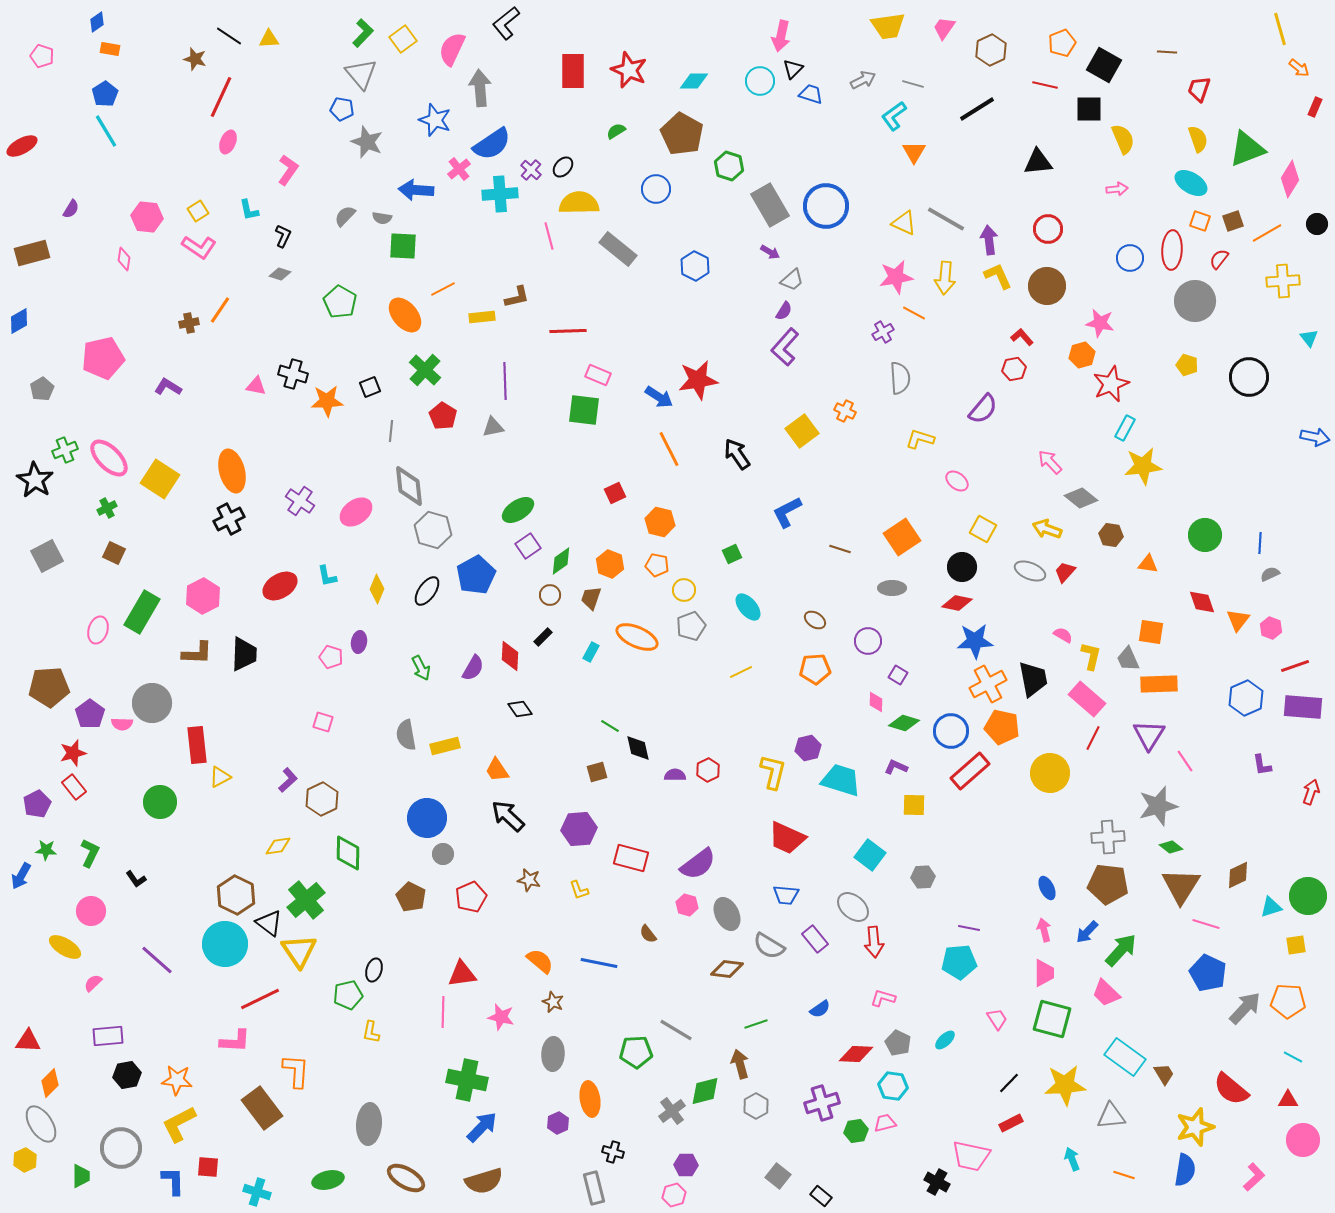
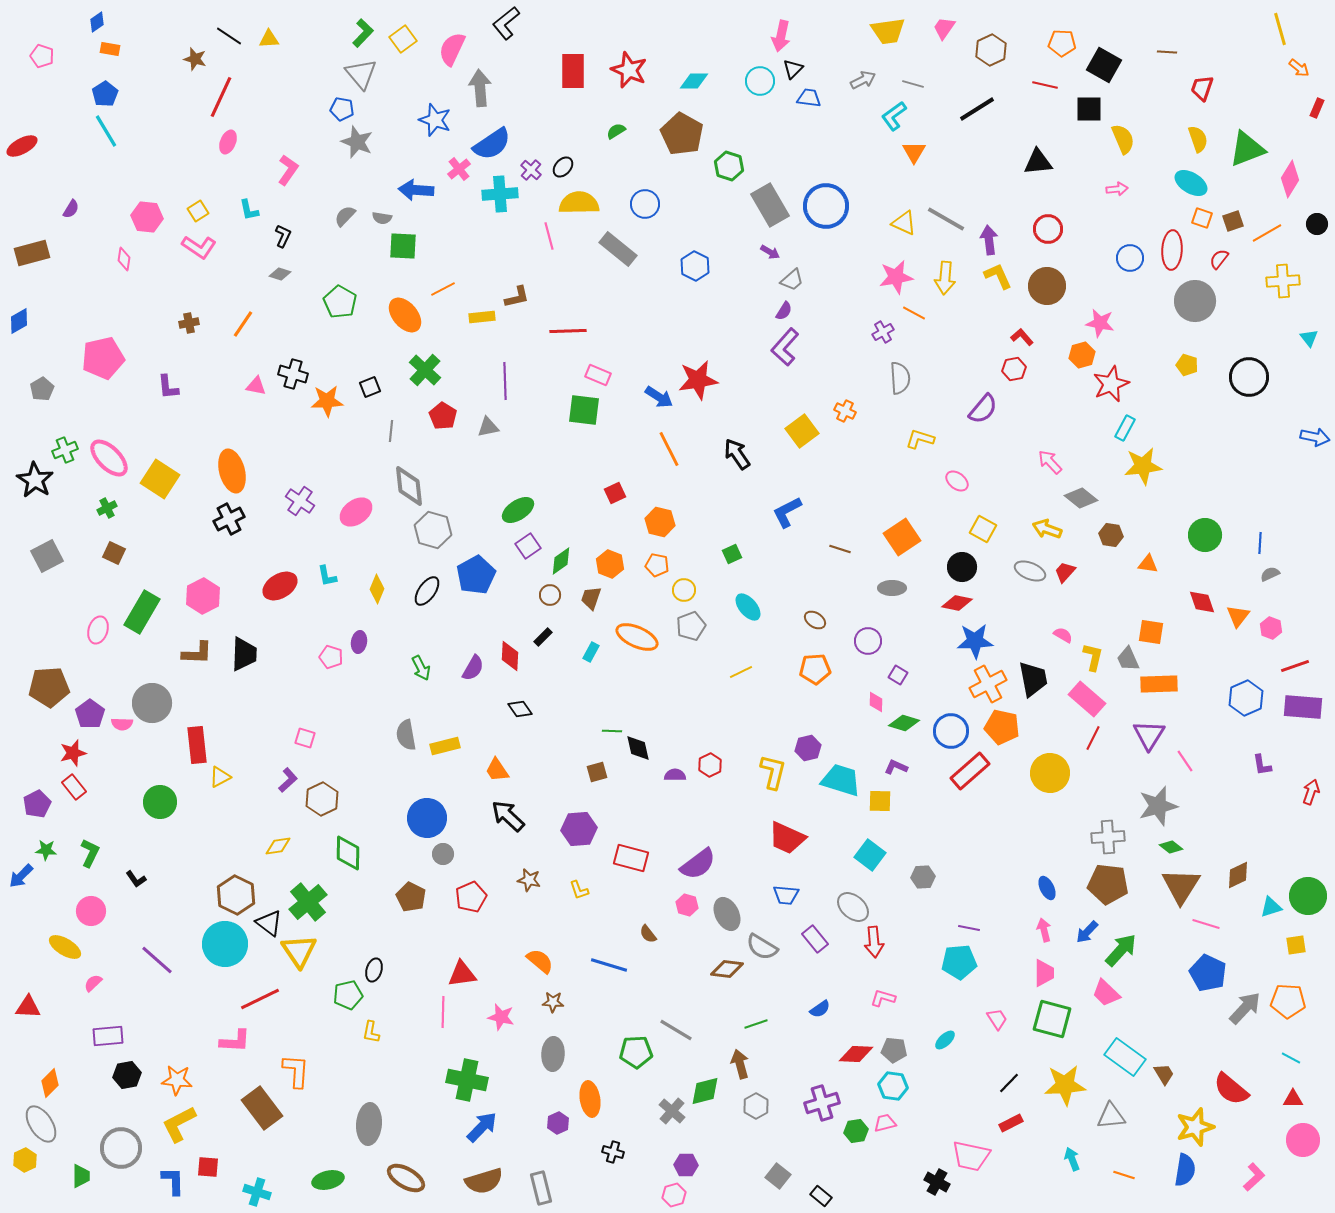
yellow trapezoid at (888, 26): moved 5 px down
orange pentagon at (1062, 43): rotated 24 degrees clockwise
red trapezoid at (1199, 89): moved 3 px right, 1 px up
blue trapezoid at (811, 94): moved 2 px left, 4 px down; rotated 10 degrees counterclockwise
red rectangle at (1315, 107): moved 2 px right, 1 px down
gray star at (367, 142): moved 10 px left
blue circle at (656, 189): moved 11 px left, 15 px down
orange square at (1200, 221): moved 2 px right, 3 px up
orange line at (220, 310): moved 23 px right, 14 px down
purple L-shape at (168, 387): rotated 128 degrees counterclockwise
gray triangle at (493, 427): moved 5 px left
orange triangle at (1238, 620): moved 4 px up
yellow L-shape at (1091, 656): moved 2 px right, 1 px down
pink square at (323, 722): moved 18 px left, 16 px down
green line at (610, 726): moved 2 px right, 5 px down; rotated 30 degrees counterclockwise
red hexagon at (708, 770): moved 2 px right, 5 px up
yellow square at (914, 805): moved 34 px left, 4 px up
blue arrow at (21, 876): rotated 16 degrees clockwise
green cross at (306, 900): moved 2 px right, 2 px down
gray semicircle at (769, 946): moved 7 px left, 1 px down
blue line at (599, 963): moved 10 px right, 2 px down; rotated 6 degrees clockwise
brown star at (553, 1002): rotated 20 degrees counterclockwise
red triangle at (28, 1041): moved 34 px up
gray pentagon at (898, 1043): moved 4 px left, 7 px down; rotated 20 degrees counterclockwise
cyan line at (1293, 1057): moved 2 px left, 1 px down
red triangle at (1288, 1100): moved 5 px right, 1 px up
gray cross at (672, 1111): rotated 12 degrees counterclockwise
gray rectangle at (594, 1188): moved 53 px left
